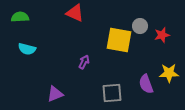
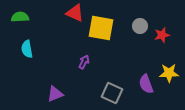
yellow square: moved 18 px left, 12 px up
cyan semicircle: rotated 66 degrees clockwise
gray square: rotated 30 degrees clockwise
